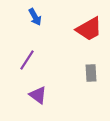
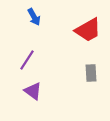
blue arrow: moved 1 px left
red trapezoid: moved 1 px left, 1 px down
purple triangle: moved 5 px left, 4 px up
